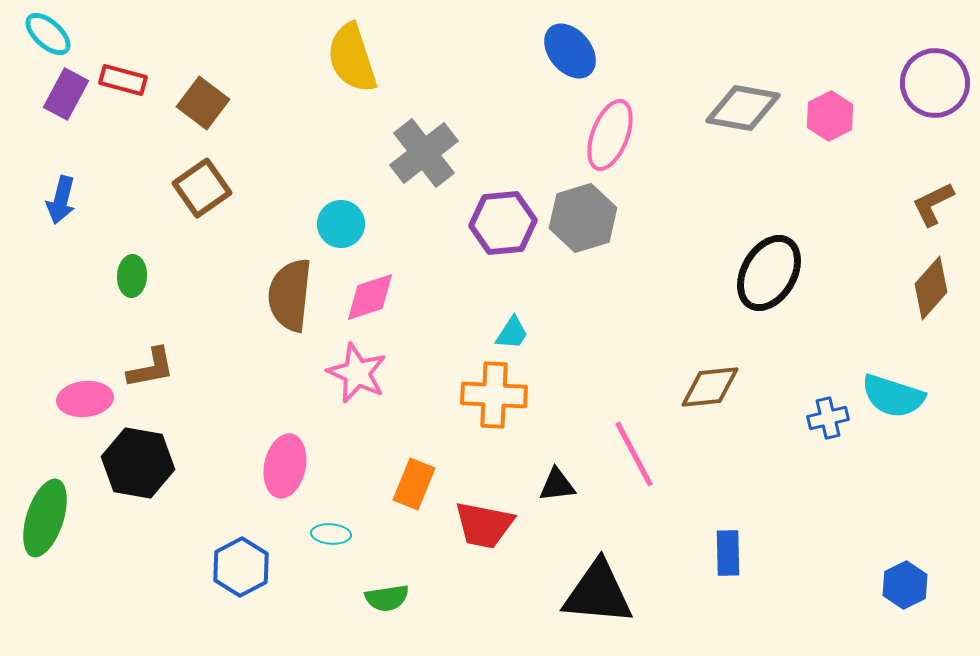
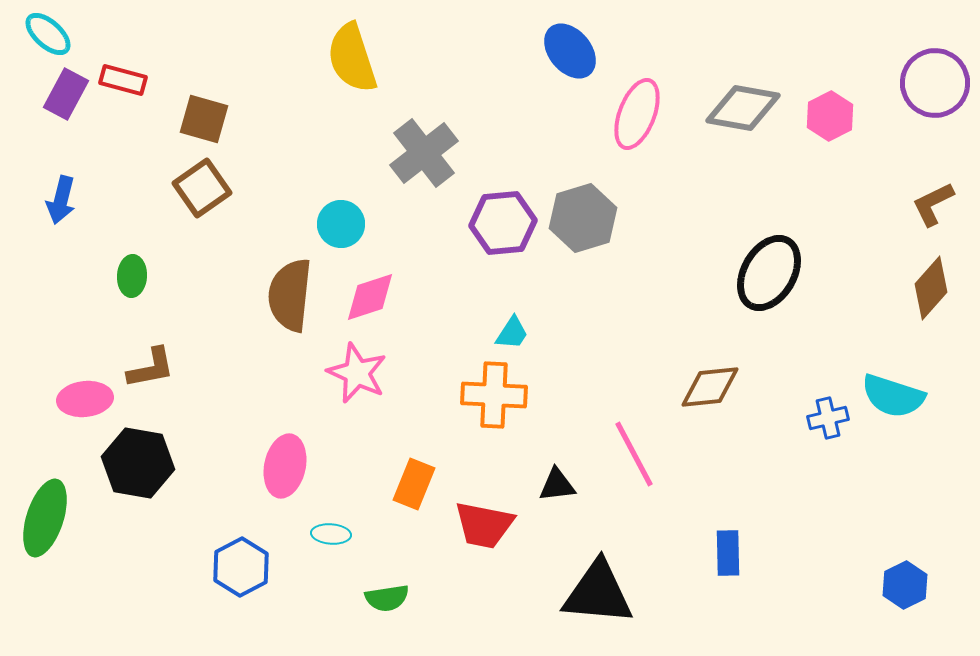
brown square at (203, 103): moved 1 px right, 16 px down; rotated 21 degrees counterclockwise
pink ellipse at (610, 135): moved 27 px right, 21 px up
